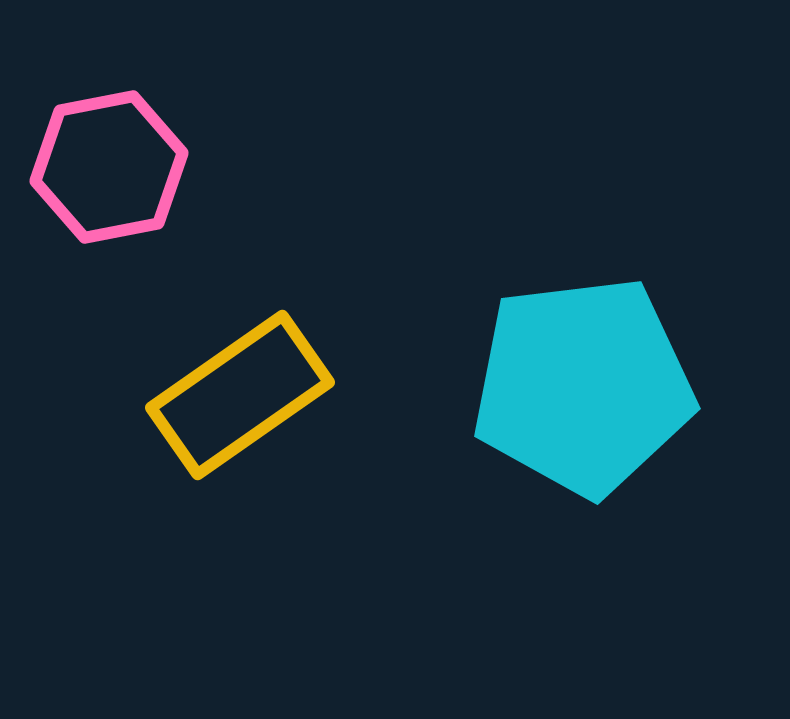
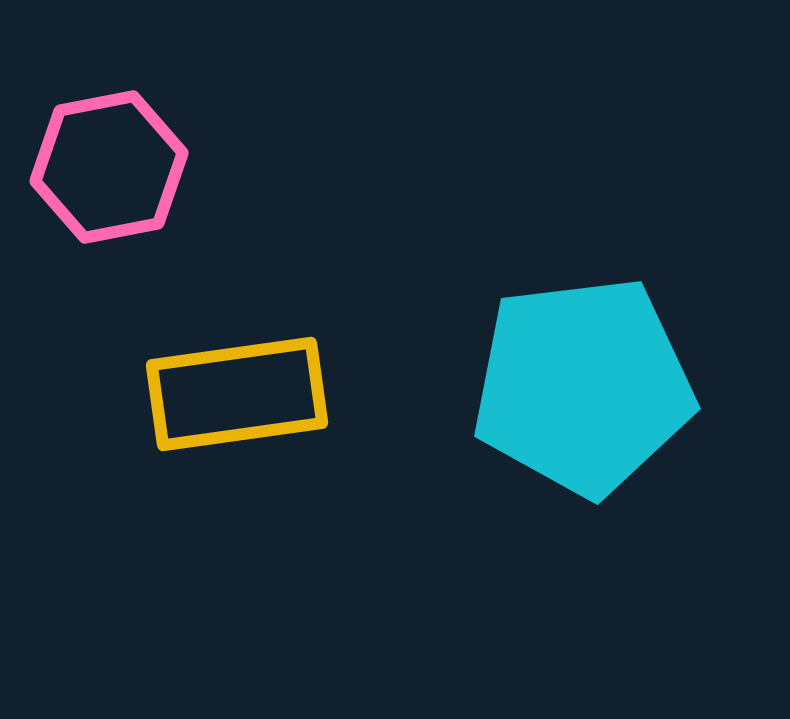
yellow rectangle: moved 3 px left, 1 px up; rotated 27 degrees clockwise
